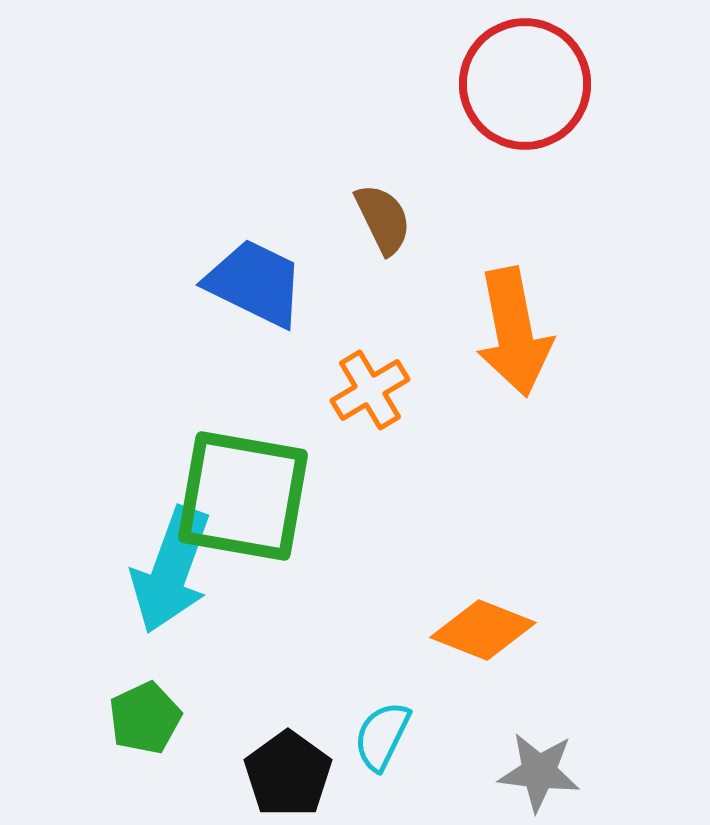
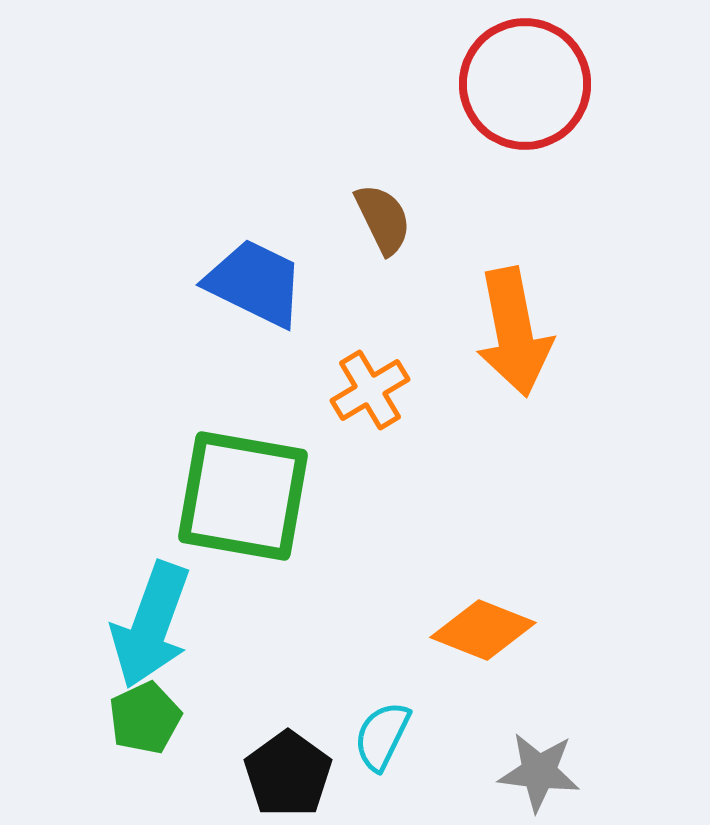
cyan arrow: moved 20 px left, 55 px down
